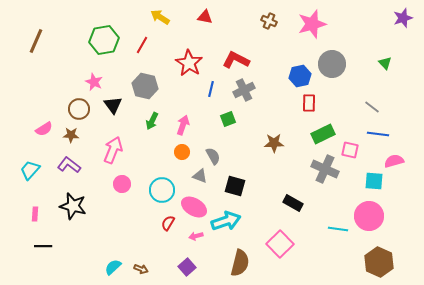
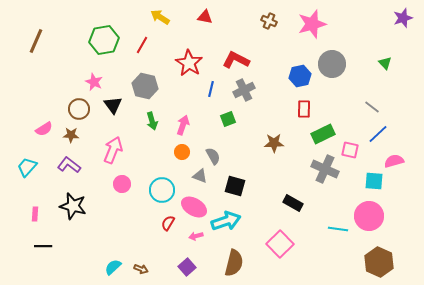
red rectangle at (309, 103): moved 5 px left, 6 px down
green arrow at (152, 121): rotated 42 degrees counterclockwise
blue line at (378, 134): rotated 50 degrees counterclockwise
cyan trapezoid at (30, 170): moved 3 px left, 3 px up
brown semicircle at (240, 263): moved 6 px left
